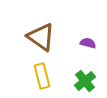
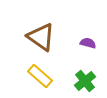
yellow rectangle: moved 2 px left; rotated 35 degrees counterclockwise
